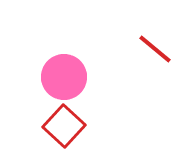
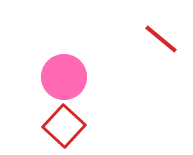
red line: moved 6 px right, 10 px up
